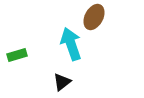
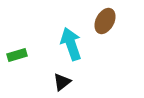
brown ellipse: moved 11 px right, 4 px down
